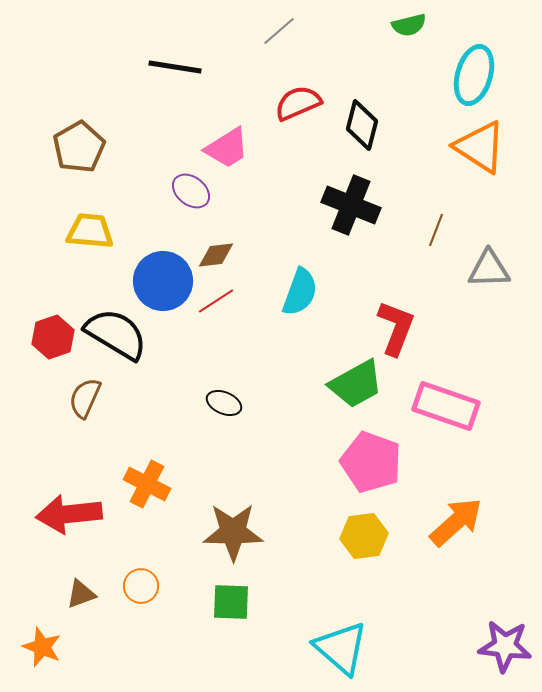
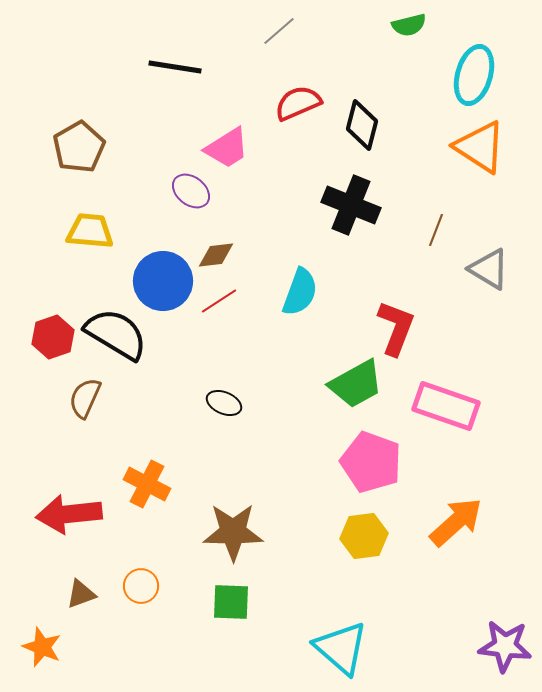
gray triangle: rotated 33 degrees clockwise
red line: moved 3 px right
